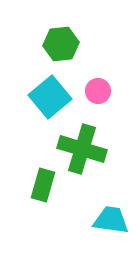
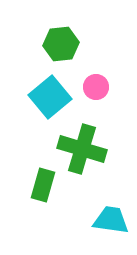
pink circle: moved 2 px left, 4 px up
